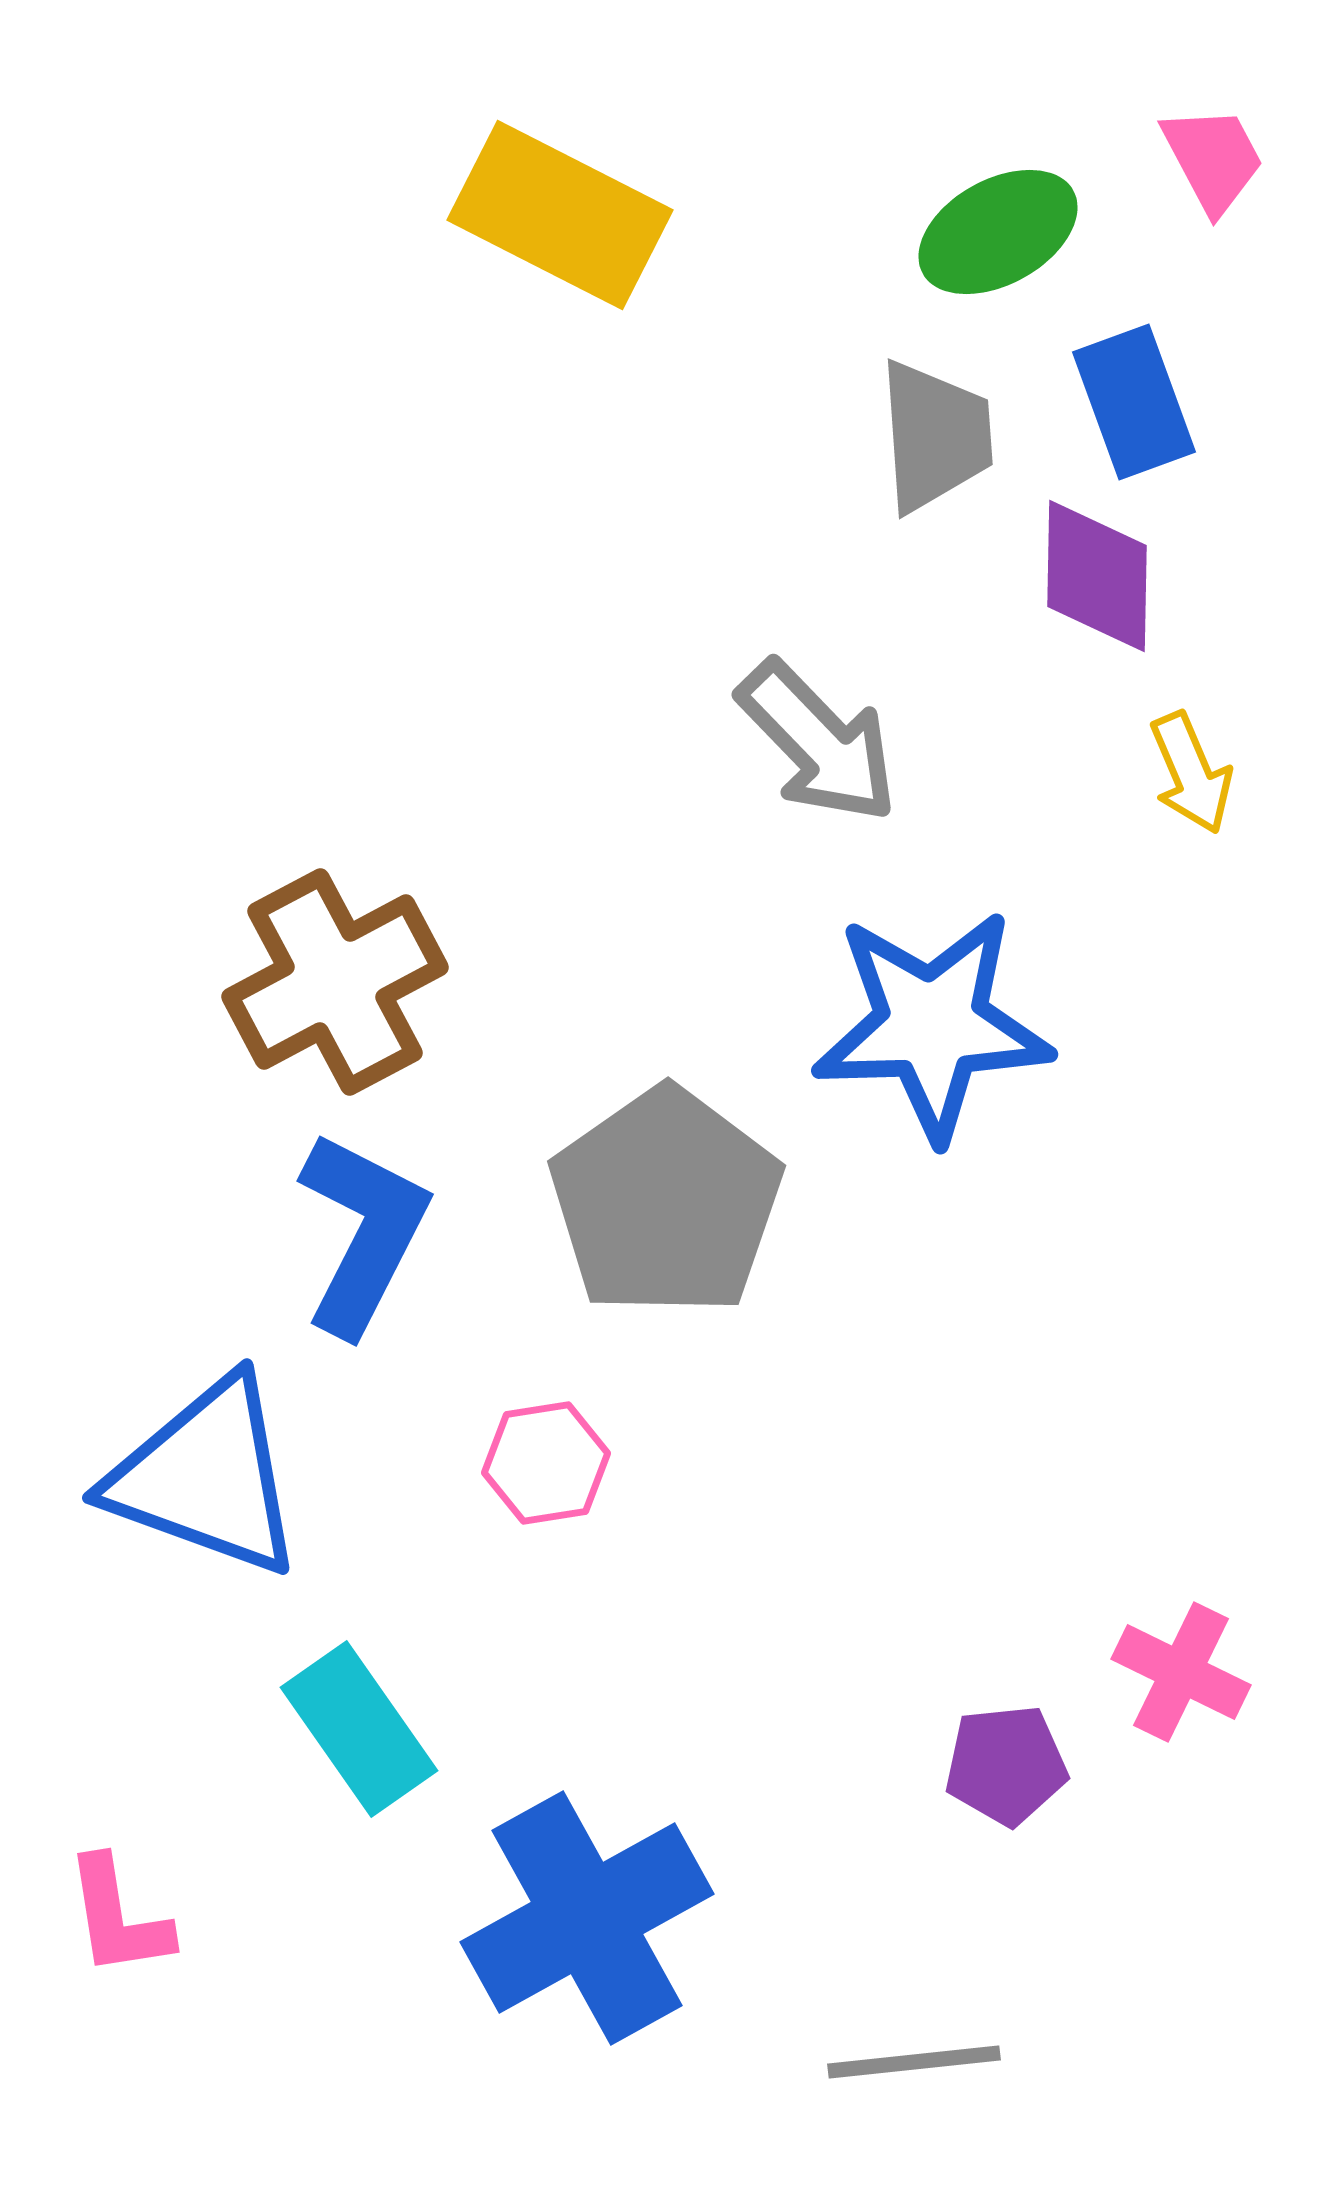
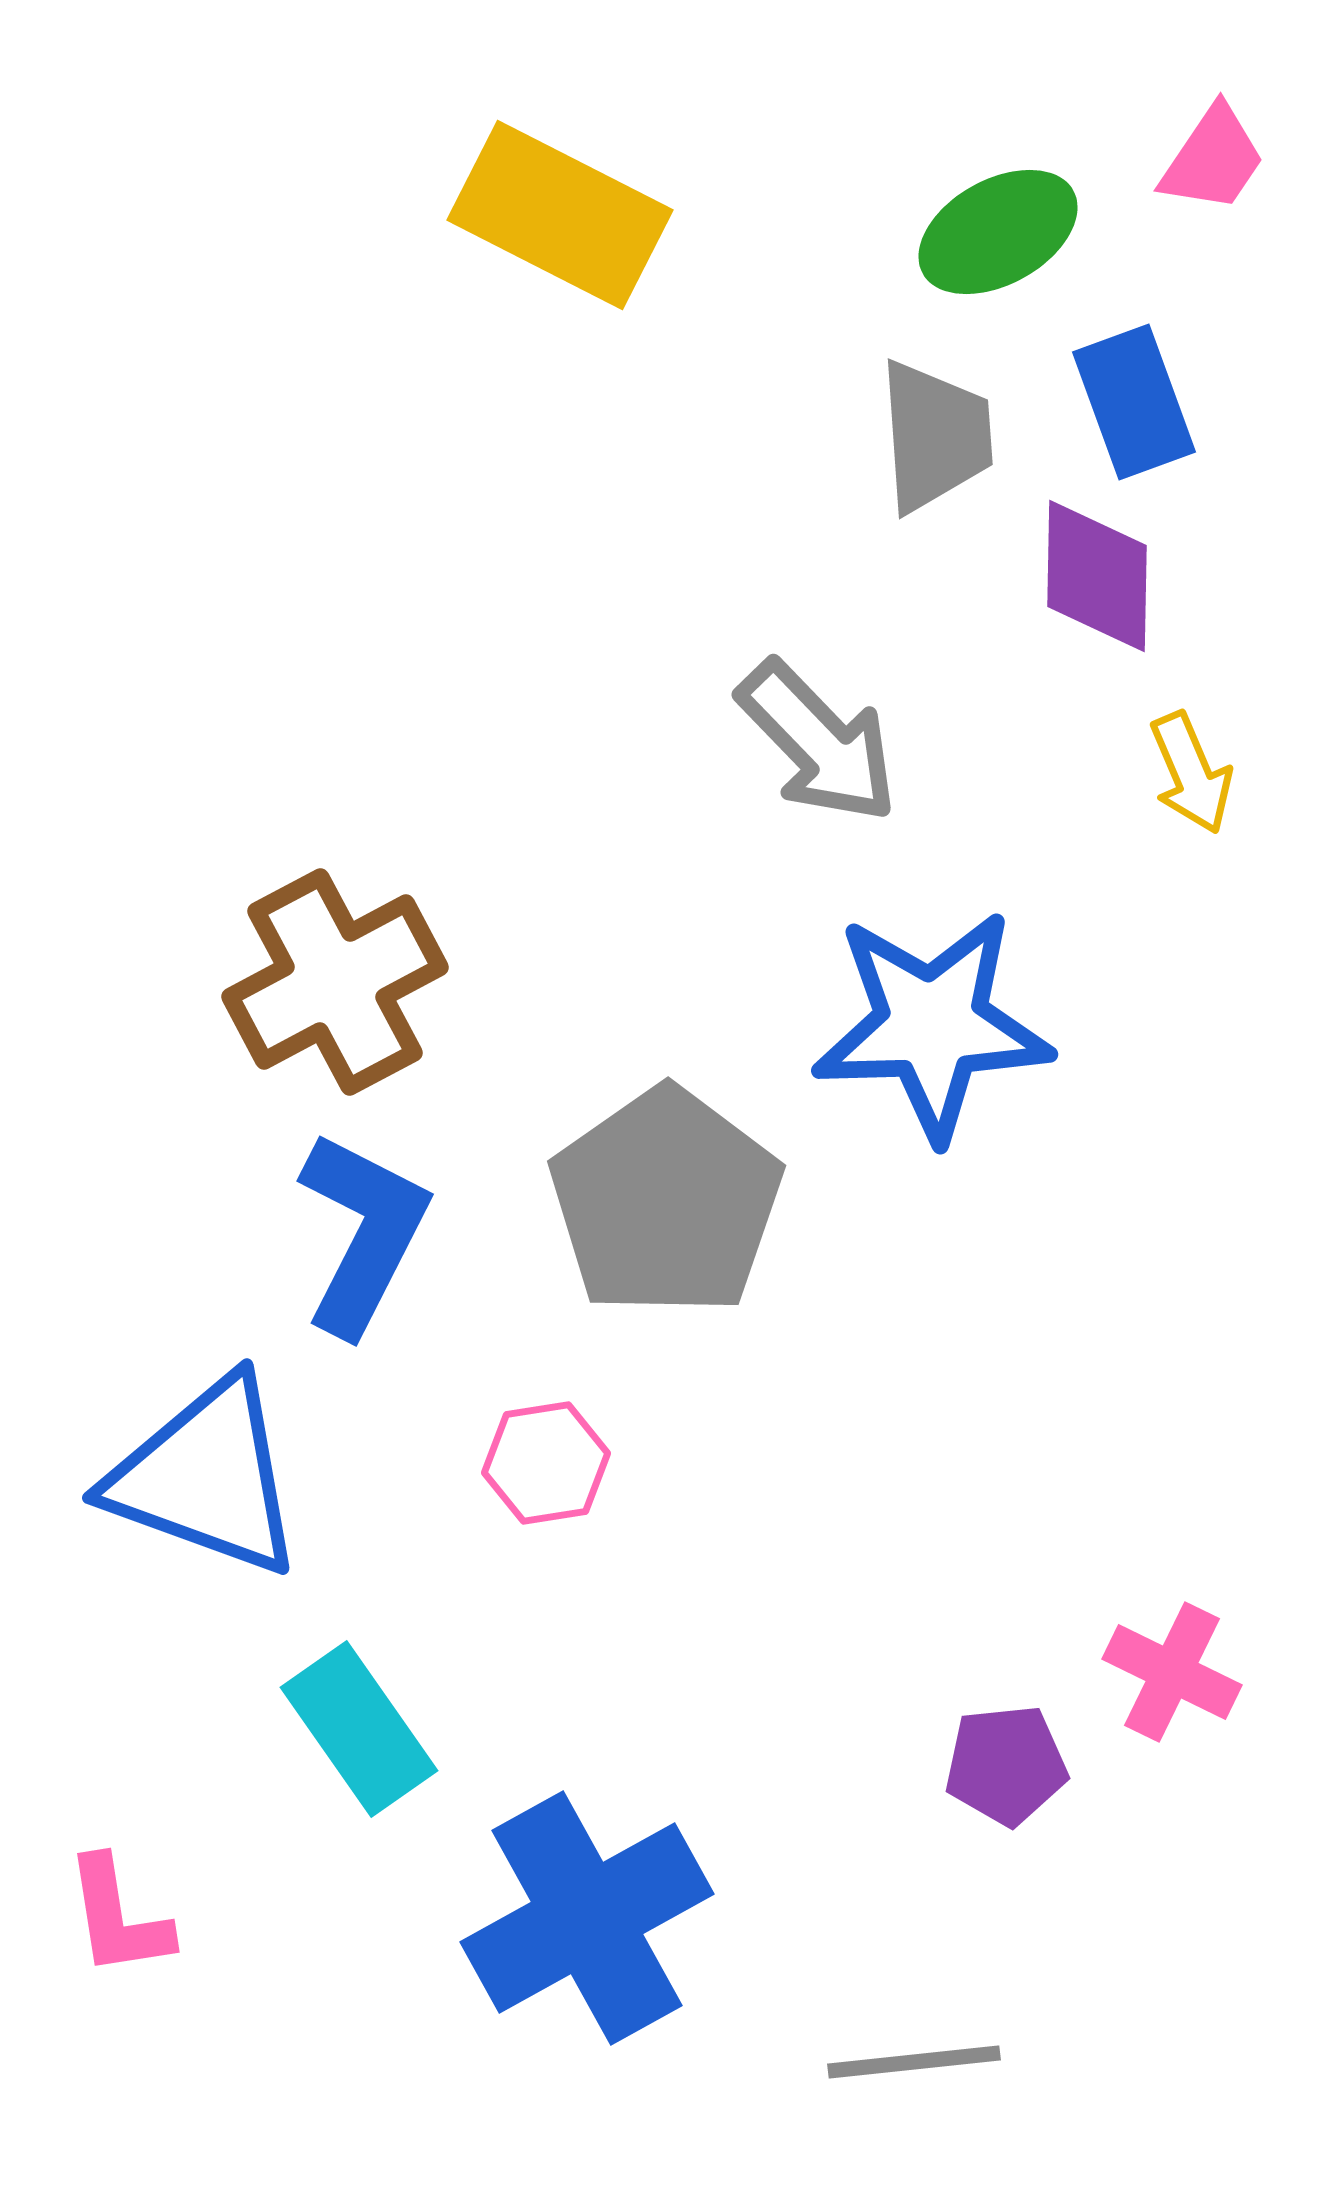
pink trapezoid: rotated 62 degrees clockwise
pink cross: moved 9 px left
